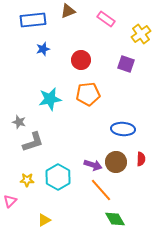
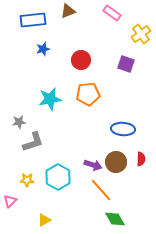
pink rectangle: moved 6 px right, 6 px up
gray star: rotated 24 degrees counterclockwise
